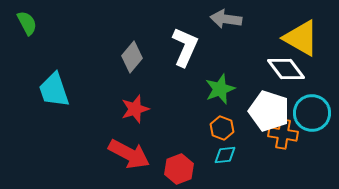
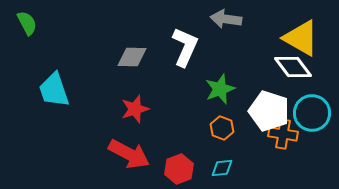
gray diamond: rotated 52 degrees clockwise
white diamond: moved 7 px right, 2 px up
cyan diamond: moved 3 px left, 13 px down
